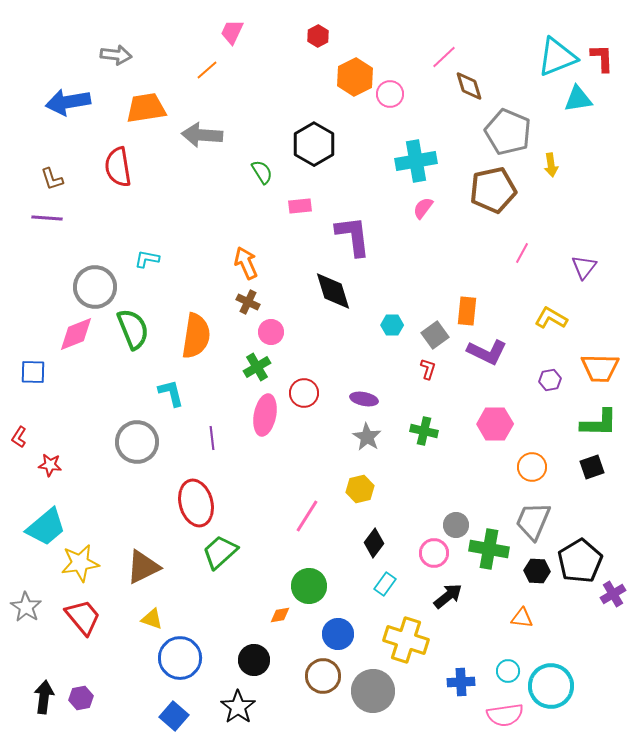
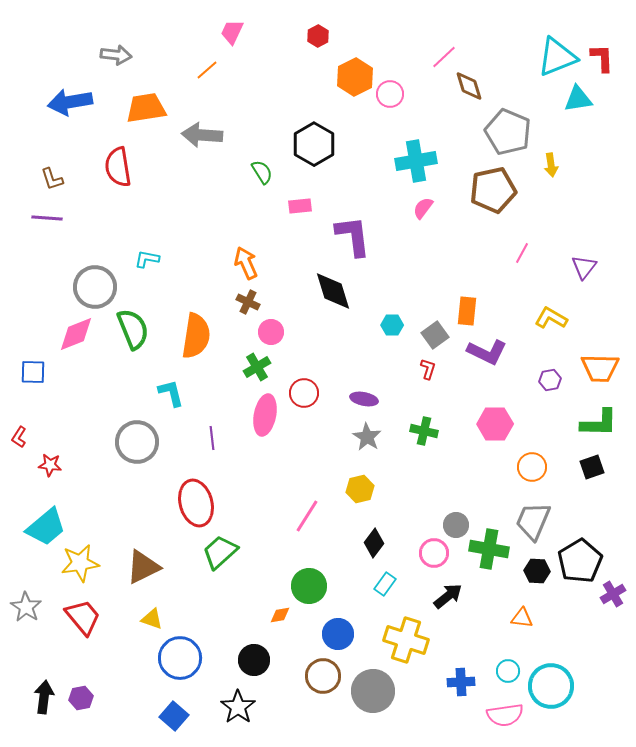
blue arrow at (68, 102): moved 2 px right
